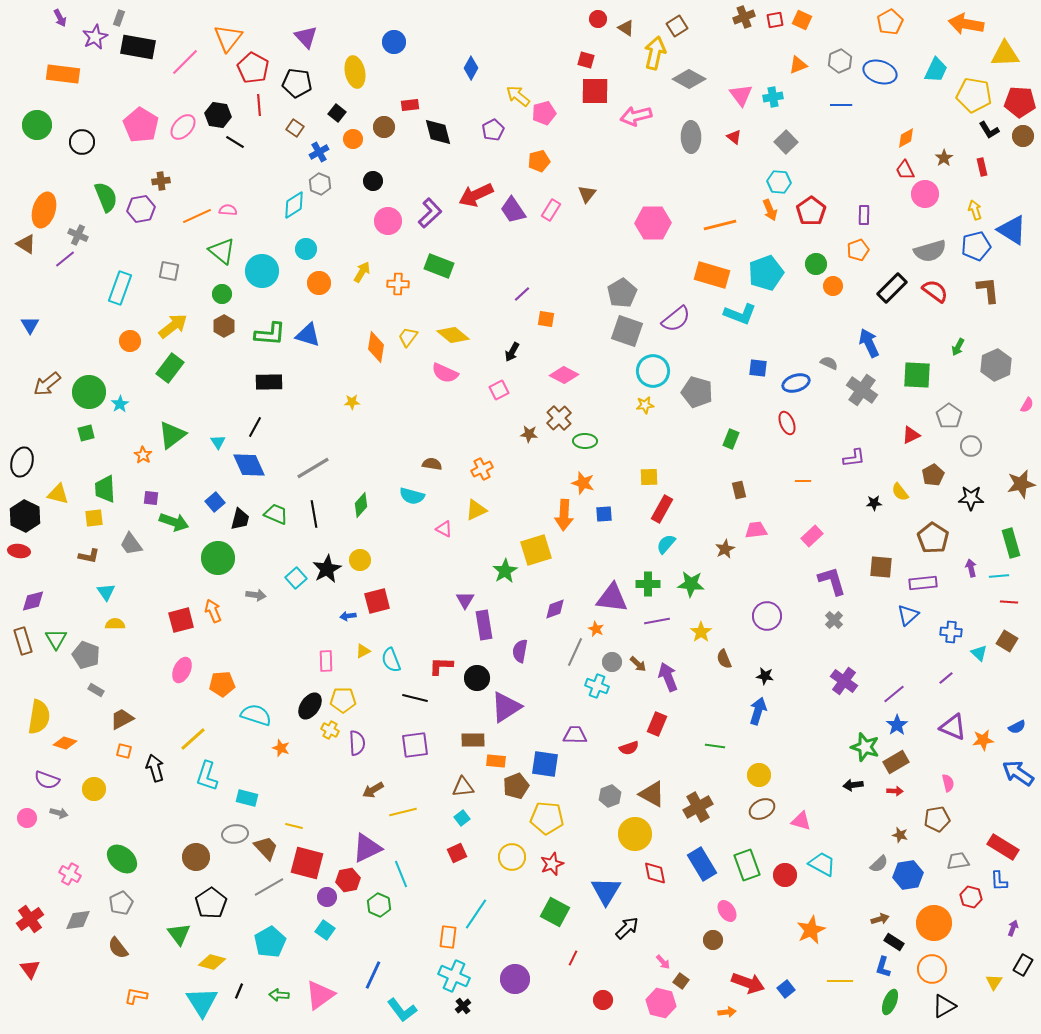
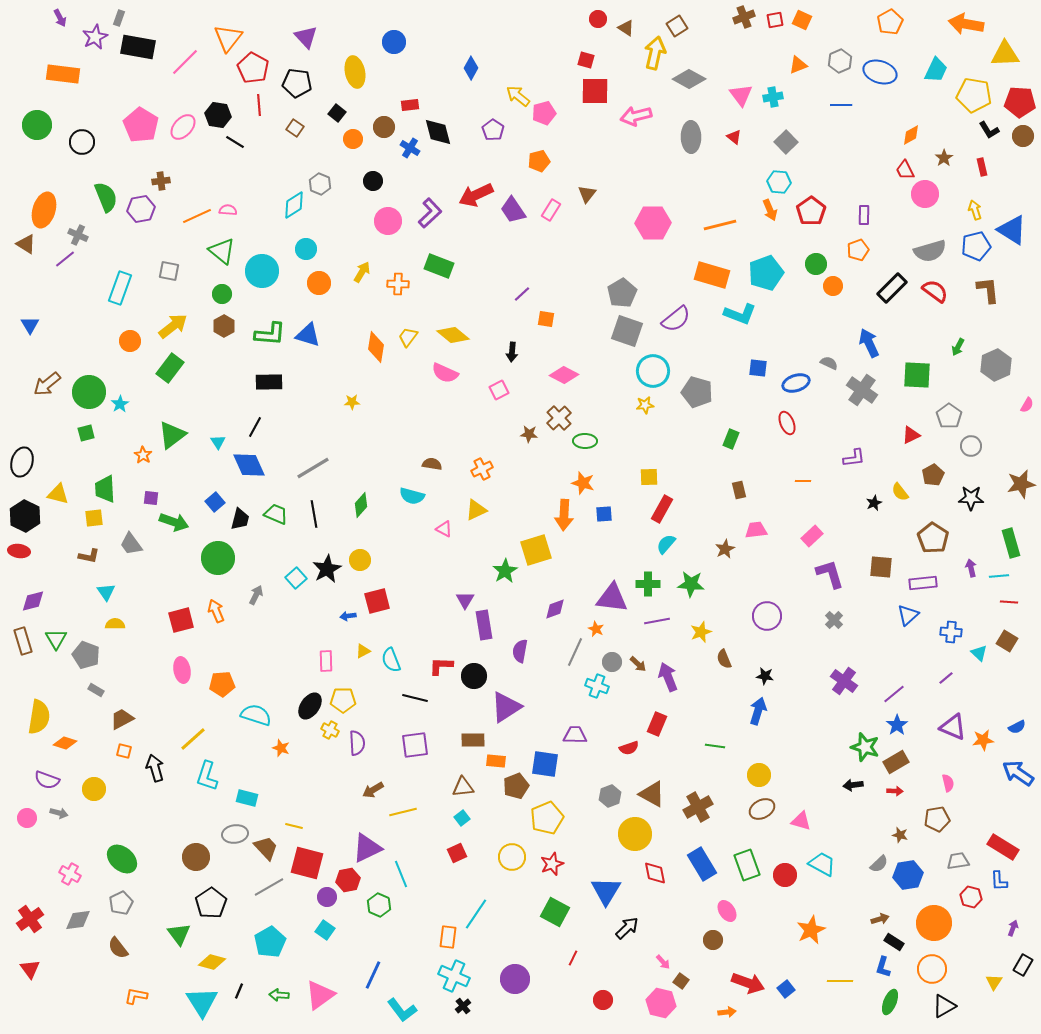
purple pentagon at (493, 130): rotated 10 degrees counterclockwise
orange diamond at (906, 138): moved 5 px right, 3 px up
blue cross at (319, 152): moved 91 px right, 4 px up; rotated 30 degrees counterclockwise
black arrow at (512, 352): rotated 24 degrees counterclockwise
black star at (874, 503): rotated 21 degrees counterclockwise
purple L-shape at (832, 581): moved 2 px left, 7 px up
gray arrow at (256, 595): rotated 72 degrees counterclockwise
orange arrow at (213, 611): moved 3 px right
yellow star at (701, 632): rotated 15 degrees clockwise
pink ellipse at (182, 670): rotated 35 degrees counterclockwise
black circle at (477, 678): moved 3 px left, 2 px up
yellow pentagon at (547, 818): rotated 28 degrees counterclockwise
